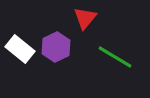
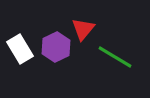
red triangle: moved 2 px left, 11 px down
white rectangle: rotated 20 degrees clockwise
